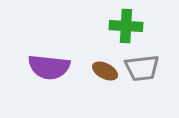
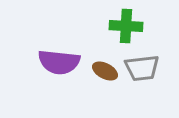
purple semicircle: moved 10 px right, 5 px up
